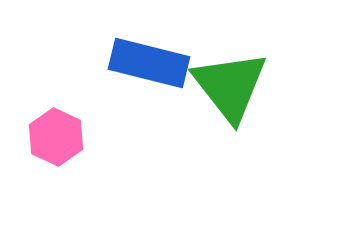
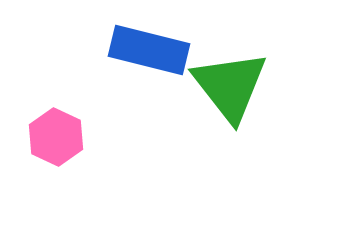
blue rectangle: moved 13 px up
